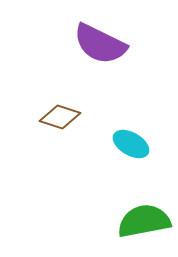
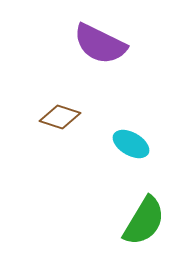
green semicircle: rotated 132 degrees clockwise
